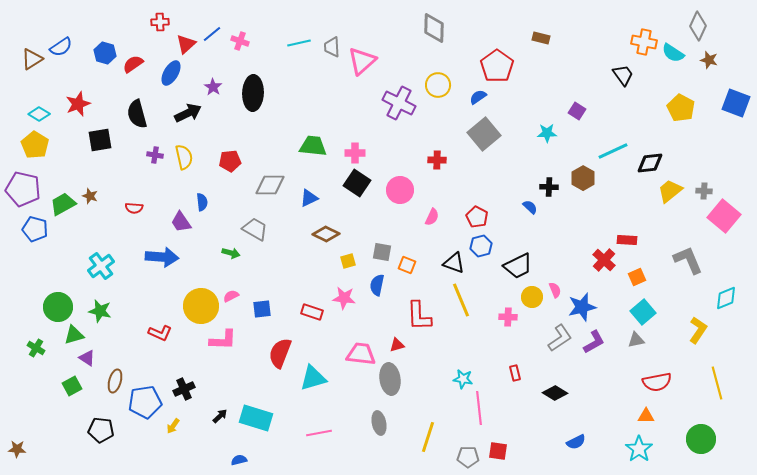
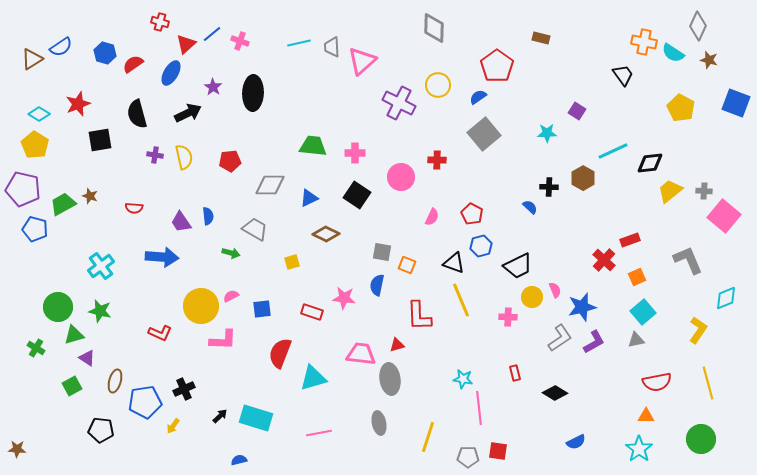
red cross at (160, 22): rotated 18 degrees clockwise
black square at (357, 183): moved 12 px down
pink circle at (400, 190): moved 1 px right, 13 px up
blue semicircle at (202, 202): moved 6 px right, 14 px down
red pentagon at (477, 217): moved 5 px left, 3 px up
red rectangle at (627, 240): moved 3 px right; rotated 24 degrees counterclockwise
yellow square at (348, 261): moved 56 px left, 1 px down
yellow line at (717, 383): moved 9 px left
